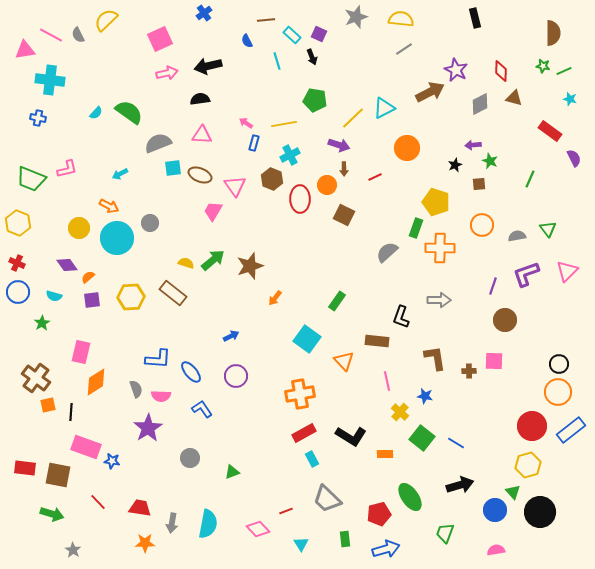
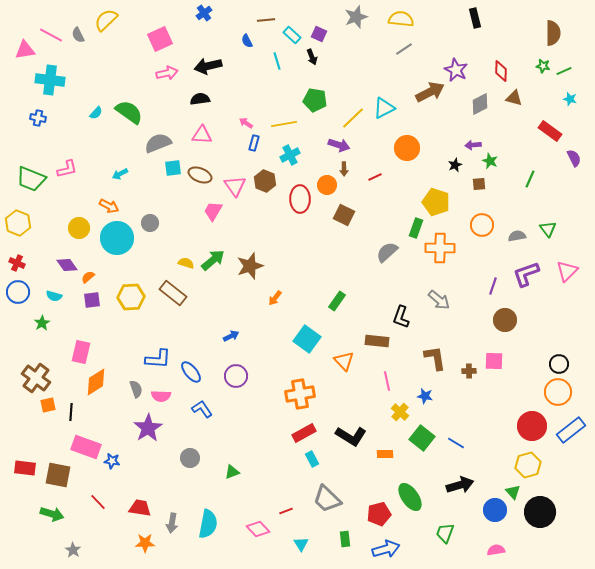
brown hexagon at (272, 179): moved 7 px left, 2 px down
gray arrow at (439, 300): rotated 40 degrees clockwise
